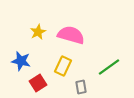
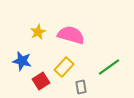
blue star: moved 1 px right
yellow rectangle: moved 1 px right, 1 px down; rotated 18 degrees clockwise
red square: moved 3 px right, 2 px up
